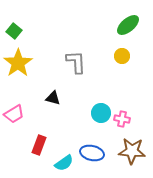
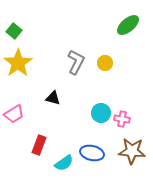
yellow circle: moved 17 px left, 7 px down
gray L-shape: rotated 30 degrees clockwise
